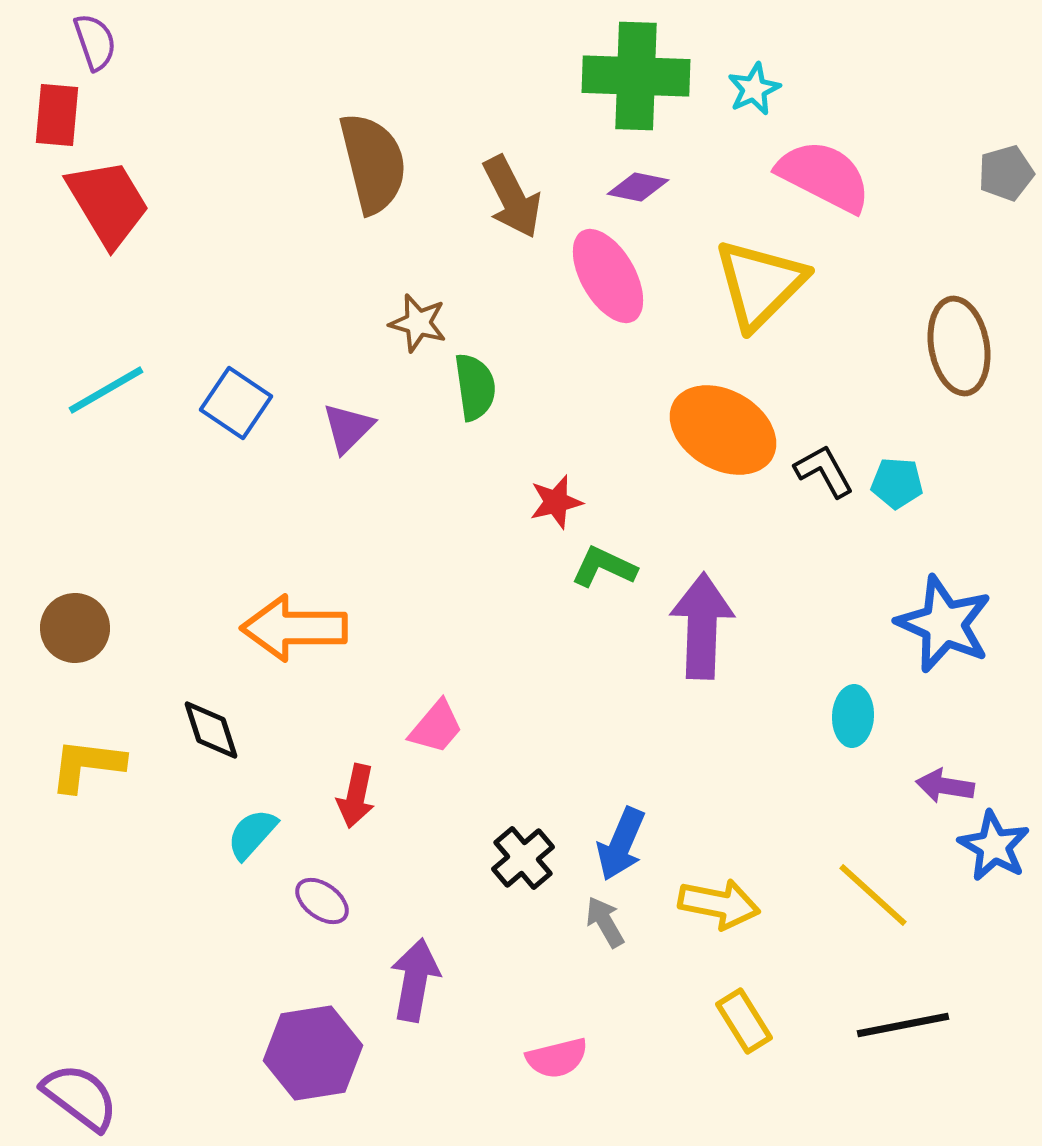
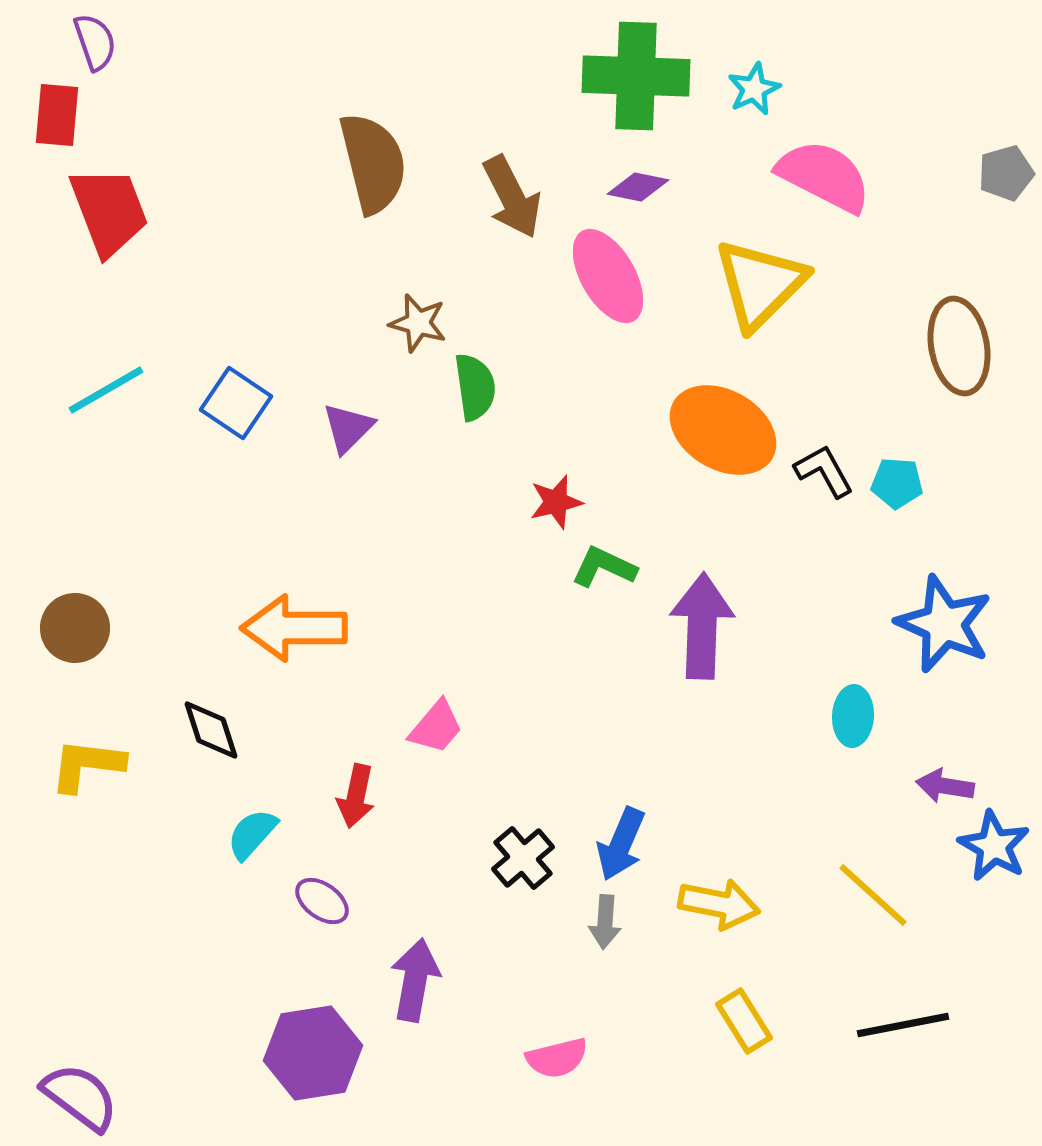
red trapezoid at (108, 203): moved 1 px right, 8 px down; rotated 10 degrees clockwise
gray arrow at (605, 922): rotated 146 degrees counterclockwise
